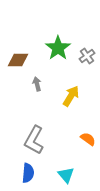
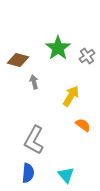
brown diamond: rotated 15 degrees clockwise
gray arrow: moved 3 px left, 2 px up
orange semicircle: moved 5 px left, 14 px up
